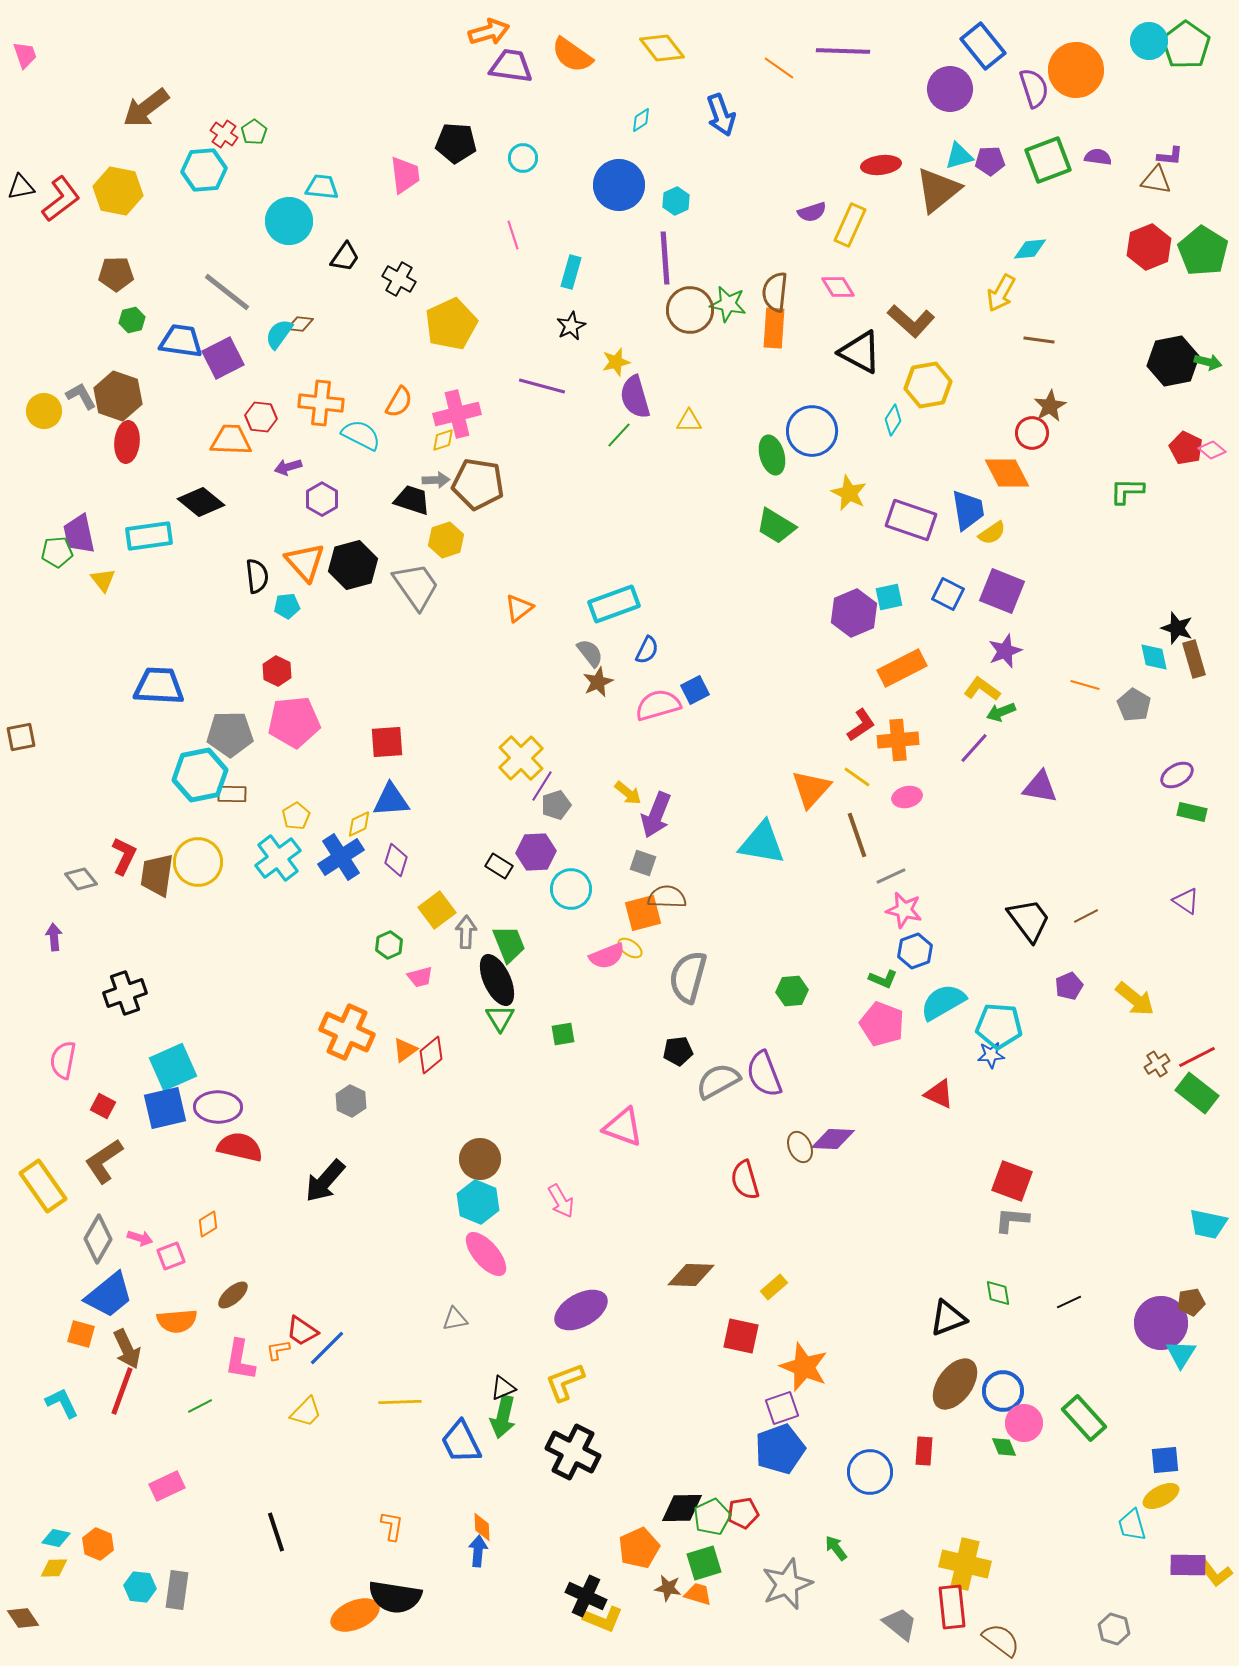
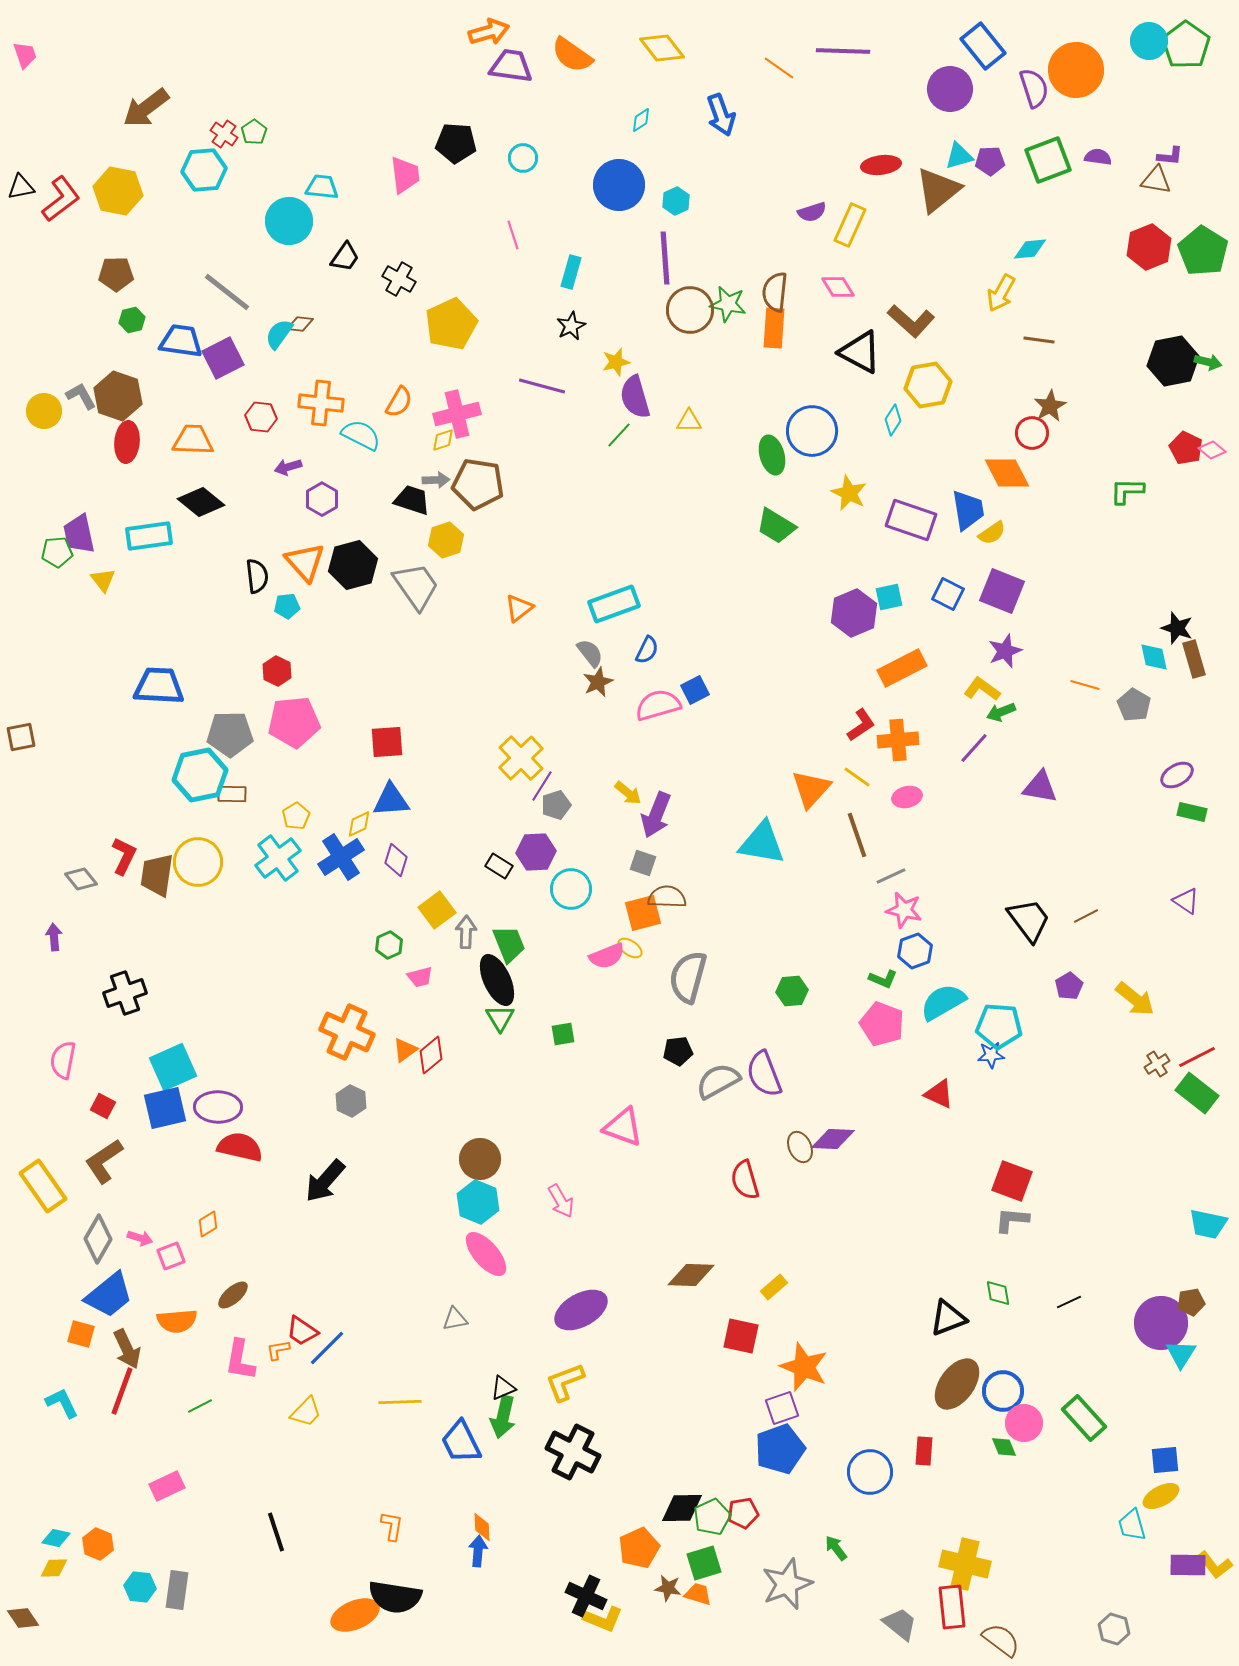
orange trapezoid at (231, 440): moved 38 px left
purple pentagon at (1069, 986): rotated 8 degrees counterclockwise
brown ellipse at (955, 1384): moved 2 px right
yellow L-shape at (1215, 1573): moved 8 px up
